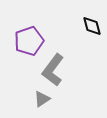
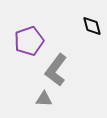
gray L-shape: moved 3 px right
gray triangle: moved 2 px right; rotated 36 degrees clockwise
